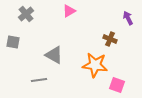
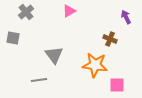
gray cross: moved 2 px up
purple arrow: moved 2 px left, 1 px up
gray square: moved 4 px up
gray triangle: rotated 24 degrees clockwise
pink square: rotated 21 degrees counterclockwise
